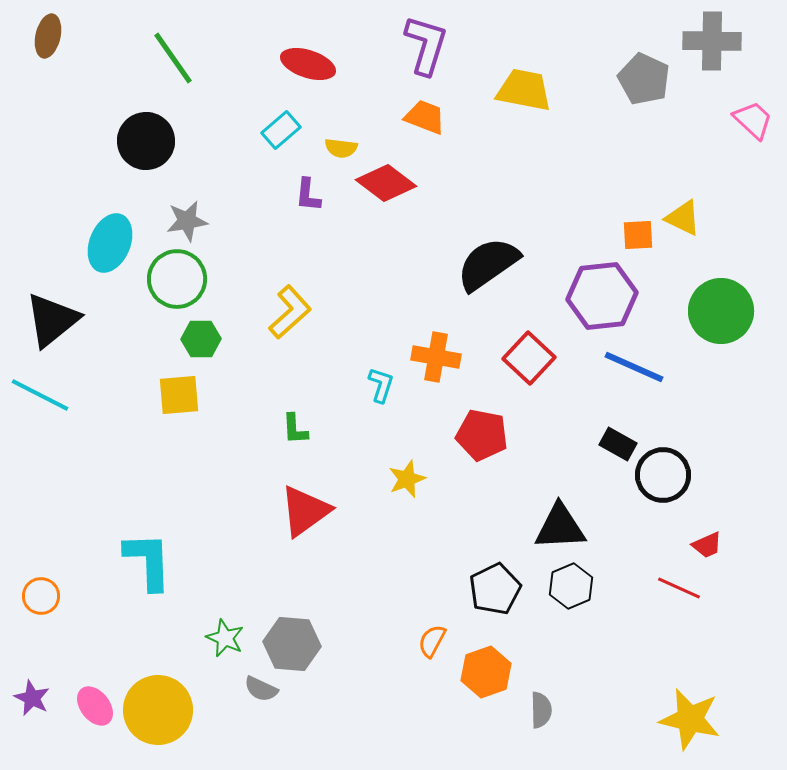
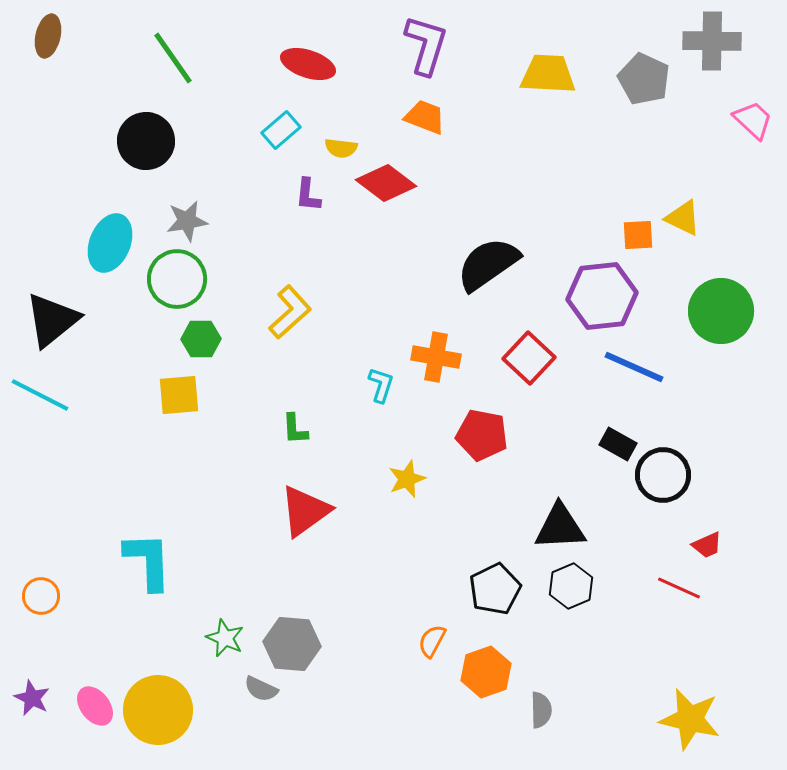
yellow trapezoid at (524, 90): moved 24 px right, 16 px up; rotated 8 degrees counterclockwise
